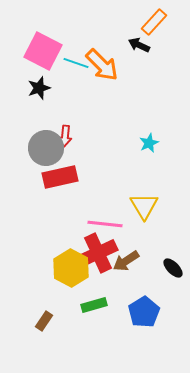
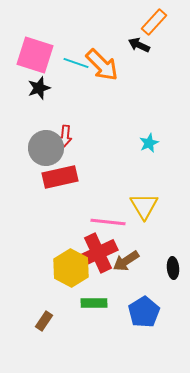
pink square: moved 8 px left, 4 px down; rotated 9 degrees counterclockwise
pink line: moved 3 px right, 2 px up
black ellipse: rotated 40 degrees clockwise
green rectangle: moved 2 px up; rotated 15 degrees clockwise
